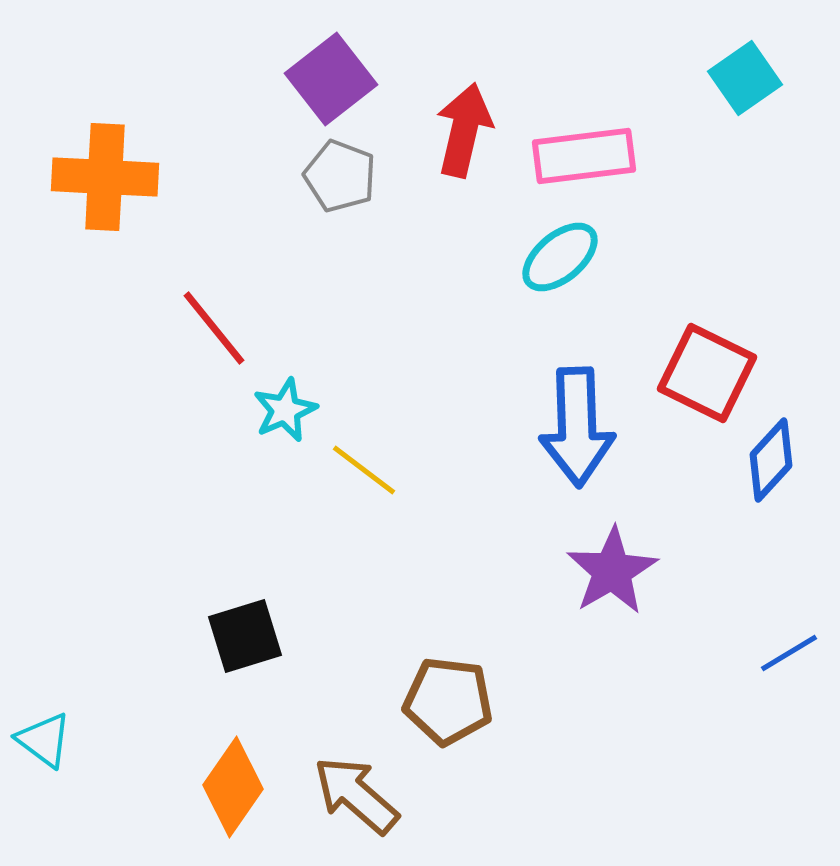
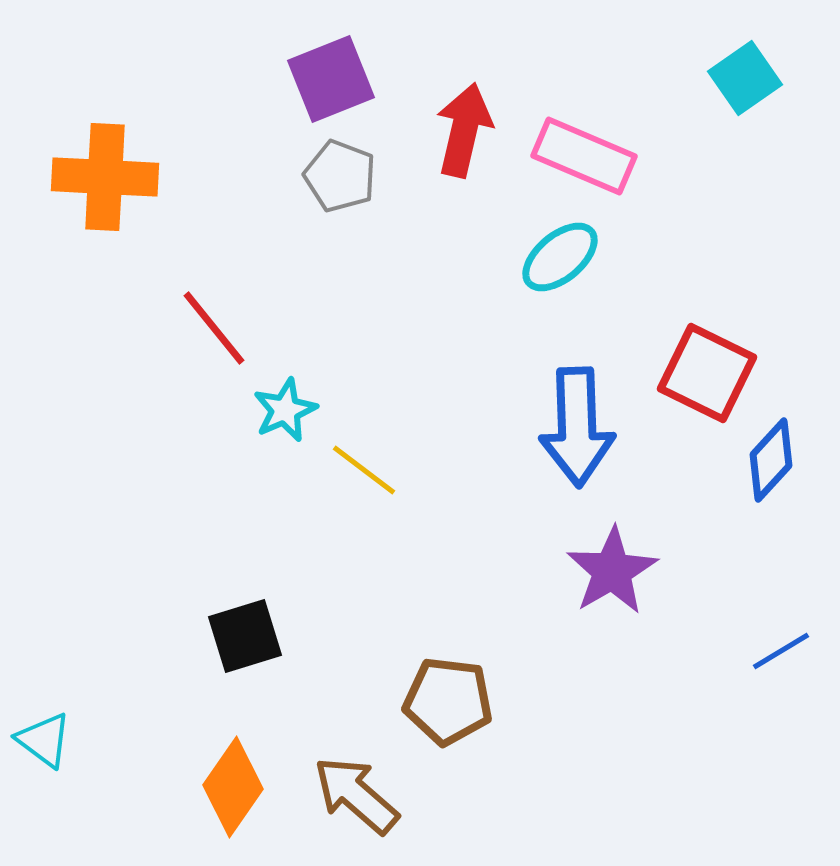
purple square: rotated 16 degrees clockwise
pink rectangle: rotated 30 degrees clockwise
blue line: moved 8 px left, 2 px up
